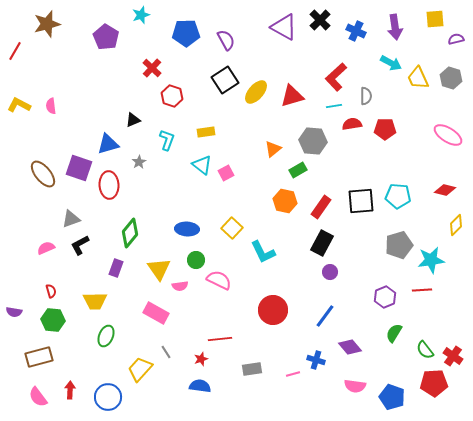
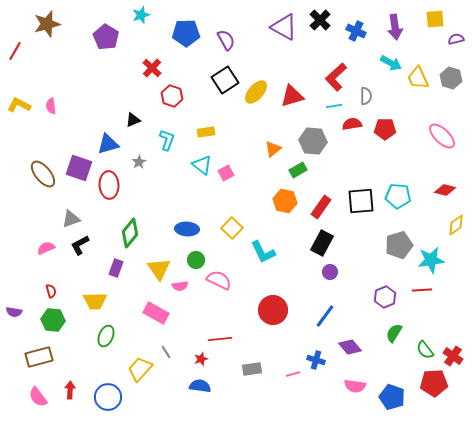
pink ellipse at (448, 135): moved 6 px left, 1 px down; rotated 12 degrees clockwise
yellow diamond at (456, 225): rotated 10 degrees clockwise
